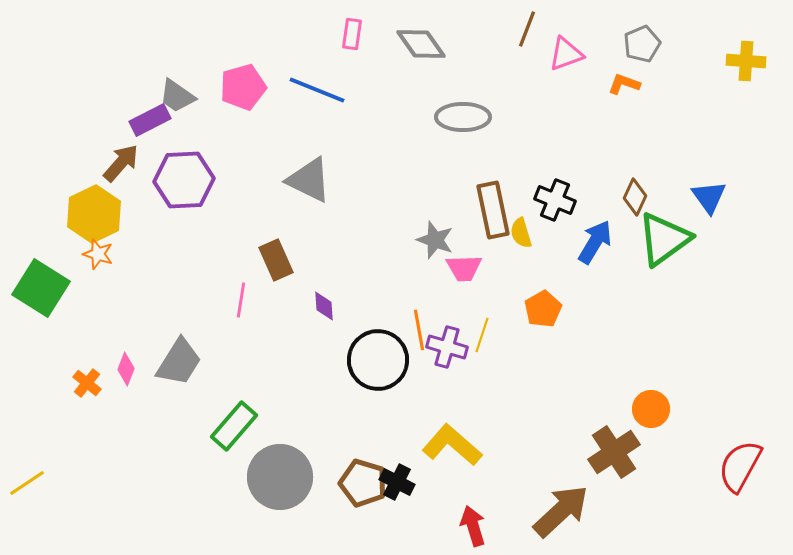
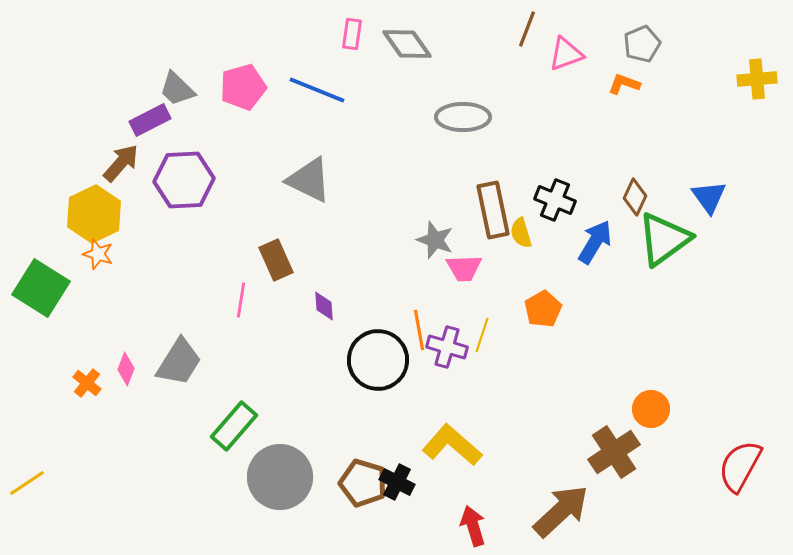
gray diamond at (421, 44): moved 14 px left
yellow cross at (746, 61): moved 11 px right, 18 px down; rotated 9 degrees counterclockwise
gray trapezoid at (177, 96): moved 7 px up; rotated 9 degrees clockwise
